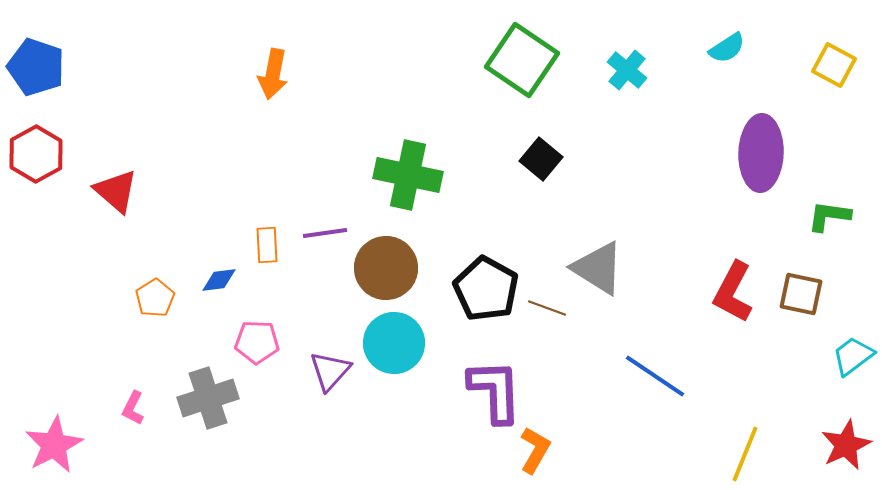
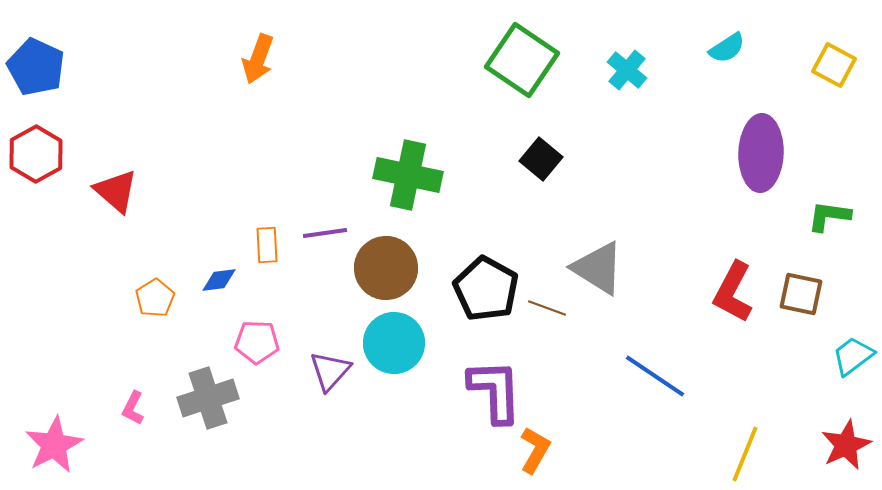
blue pentagon: rotated 6 degrees clockwise
orange arrow: moved 15 px left, 15 px up; rotated 9 degrees clockwise
